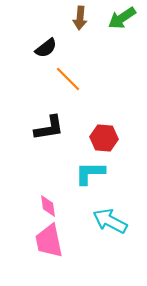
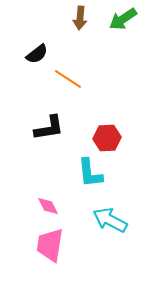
green arrow: moved 1 px right, 1 px down
black semicircle: moved 9 px left, 6 px down
orange line: rotated 12 degrees counterclockwise
red hexagon: moved 3 px right; rotated 8 degrees counterclockwise
cyan L-shape: rotated 96 degrees counterclockwise
pink diamond: rotated 20 degrees counterclockwise
cyan arrow: moved 1 px up
pink trapezoid: moved 1 px right, 4 px down; rotated 21 degrees clockwise
